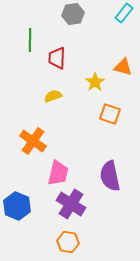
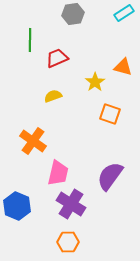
cyan rectangle: rotated 18 degrees clockwise
red trapezoid: rotated 65 degrees clockwise
purple semicircle: rotated 48 degrees clockwise
orange hexagon: rotated 10 degrees counterclockwise
